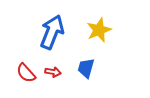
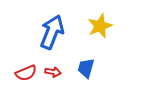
yellow star: moved 1 px right, 4 px up
red semicircle: rotated 70 degrees counterclockwise
